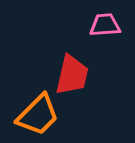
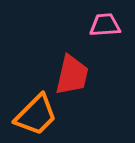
orange trapezoid: moved 2 px left
